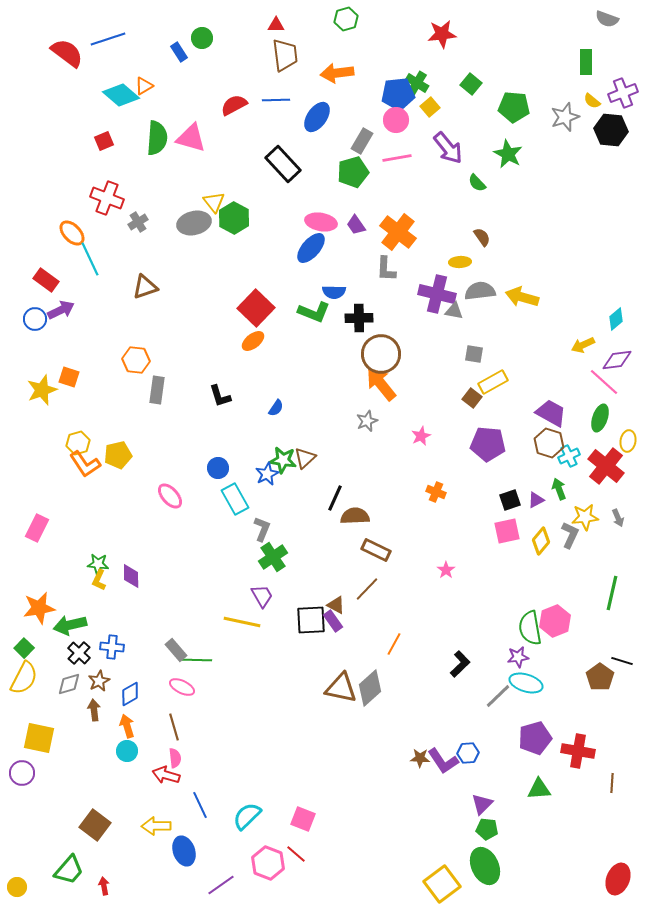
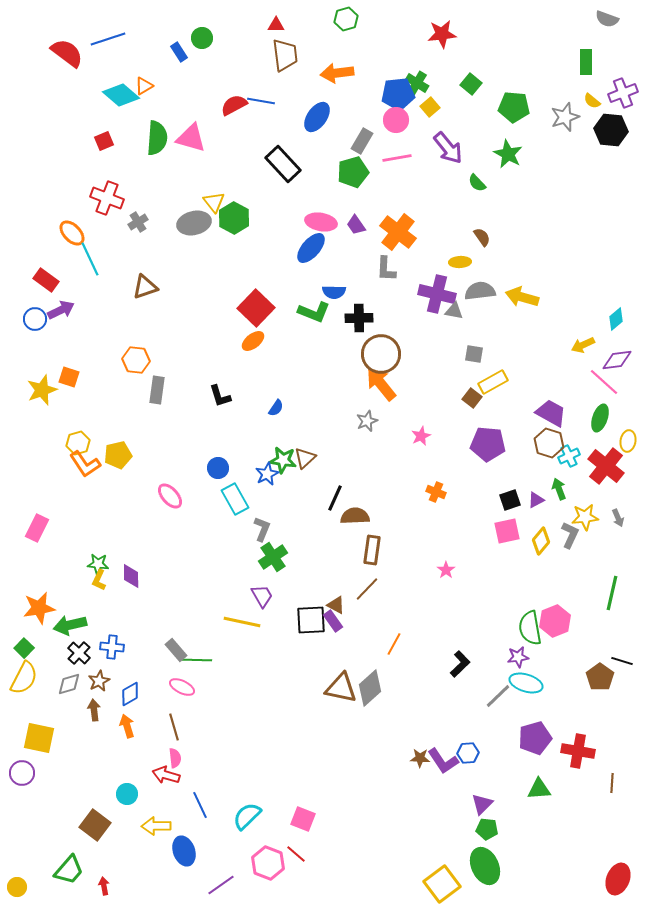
blue line at (276, 100): moved 15 px left, 1 px down; rotated 12 degrees clockwise
brown rectangle at (376, 550): moved 4 px left; rotated 72 degrees clockwise
cyan circle at (127, 751): moved 43 px down
